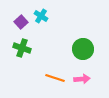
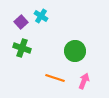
green circle: moved 8 px left, 2 px down
pink arrow: moved 2 px right, 2 px down; rotated 63 degrees counterclockwise
